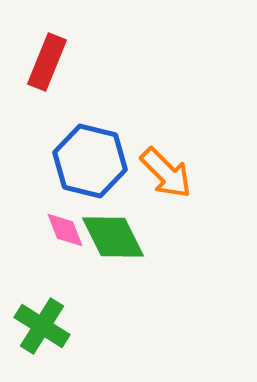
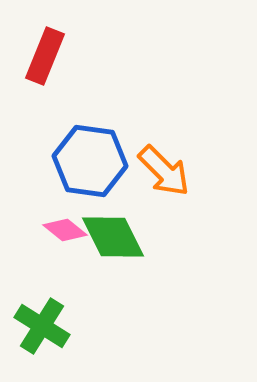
red rectangle: moved 2 px left, 6 px up
blue hexagon: rotated 6 degrees counterclockwise
orange arrow: moved 2 px left, 2 px up
pink diamond: rotated 30 degrees counterclockwise
